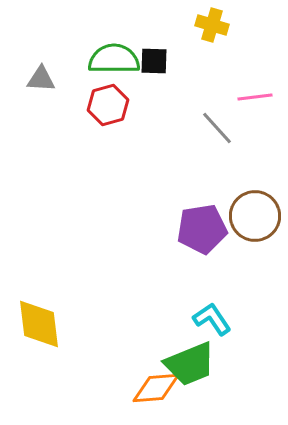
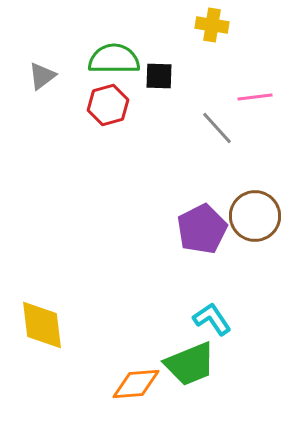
yellow cross: rotated 8 degrees counterclockwise
black square: moved 5 px right, 15 px down
gray triangle: moved 1 px right, 3 px up; rotated 40 degrees counterclockwise
purple pentagon: rotated 18 degrees counterclockwise
yellow diamond: moved 3 px right, 1 px down
orange diamond: moved 20 px left, 4 px up
